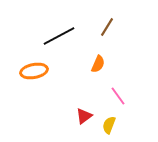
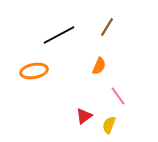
black line: moved 1 px up
orange semicircle: moved 1 px right, 2 px down
